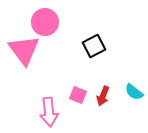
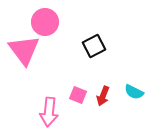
cyan semicircle: rotated 12 degrees counterclockwise
pink arrow: rotated 12 degrees clockwise
